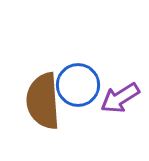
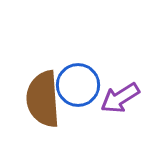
brown semicircle: moved 2 px up
